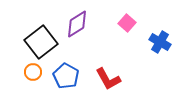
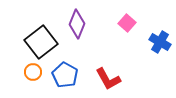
purple diamond: rotated 36 degrees counterclockwise
blue pentagon: moved 1 px left, 1 px up
